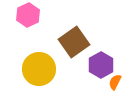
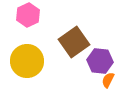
purple hexagon: moved 1 px left, 4 px up; rotated 25 degrees counterclockwise
yellow circle: moved 12 px left, 8 px up
orange semicircle: moved 7 px left, 2 px up
